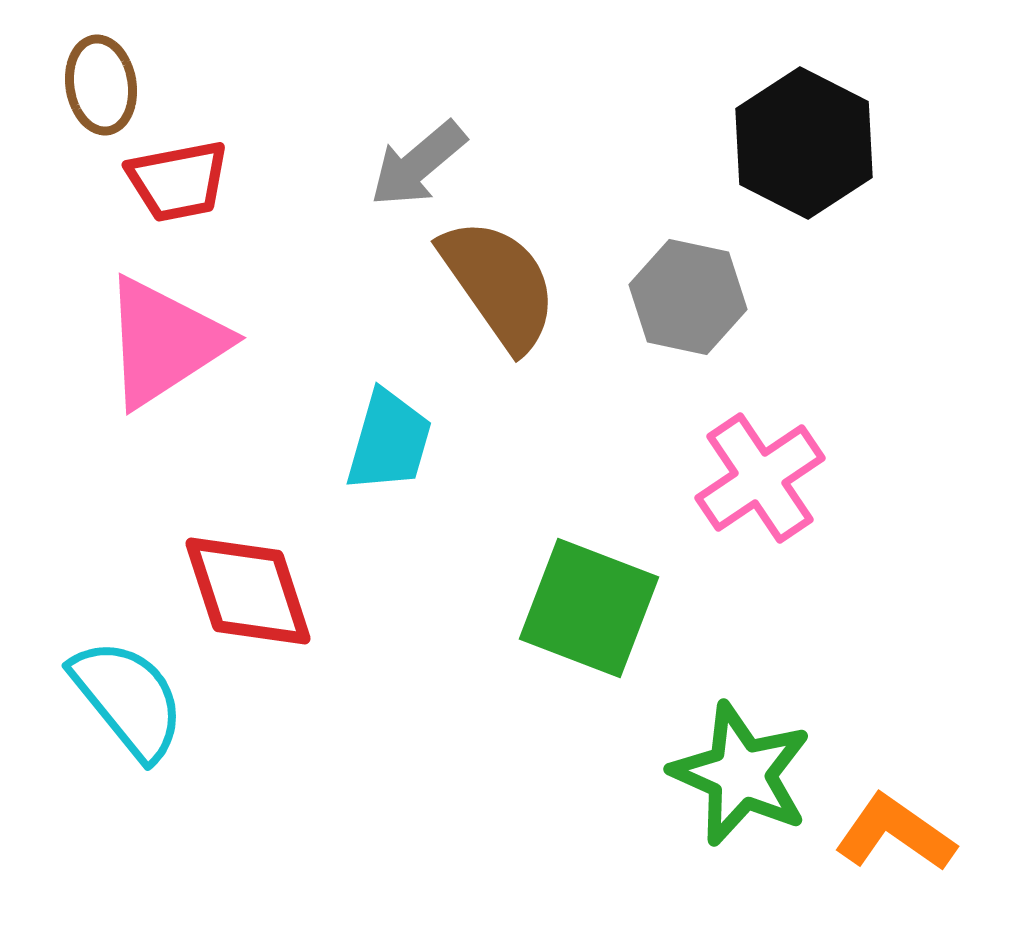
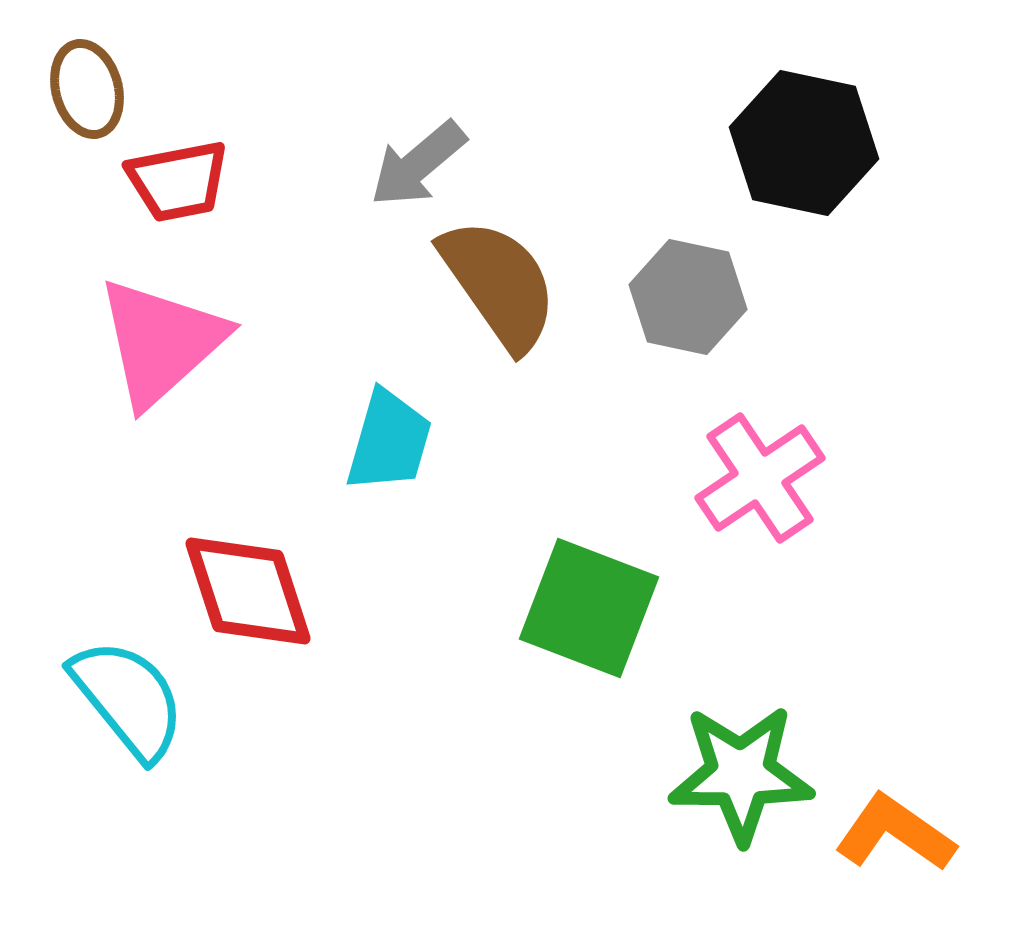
brown ellipse: moved 14 px left, 4 px down; rotated 6 degrees counterclockwise
black hexagon: rotated 15 degrees counterclockwise
pink triangle: moved 3 px left; rotated 9 degrees counterclockwise
green star: rotated 24 degrees counterclockwise
